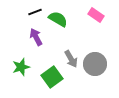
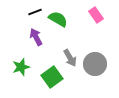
pink rectangle: rotated 21 degrees clockwise
gray arrow: moved 1 px left, 1 px up
